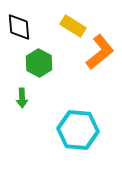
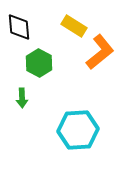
yellow rectangle: moved 1 px right
cyan hexagon: rotated 9 degrees counterclockwise
